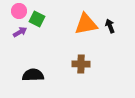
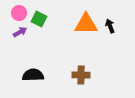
pink circle: moved 2 px down
green square: moved 2 px right
orange triangle: rotated 10 degrees clockwise
brown cross: moved 11 px down
